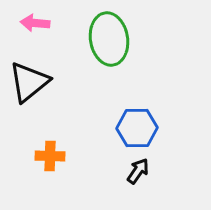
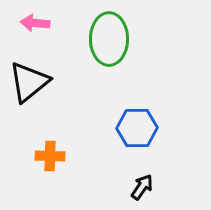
green ellipse: rotated 9 degrees clockwise
black arrow: moved 4 px right, 16 px down
